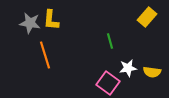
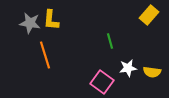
yellow rectangle: moved 2 px right, 2 px up
pink square: moved 6 px left, 1 px up
